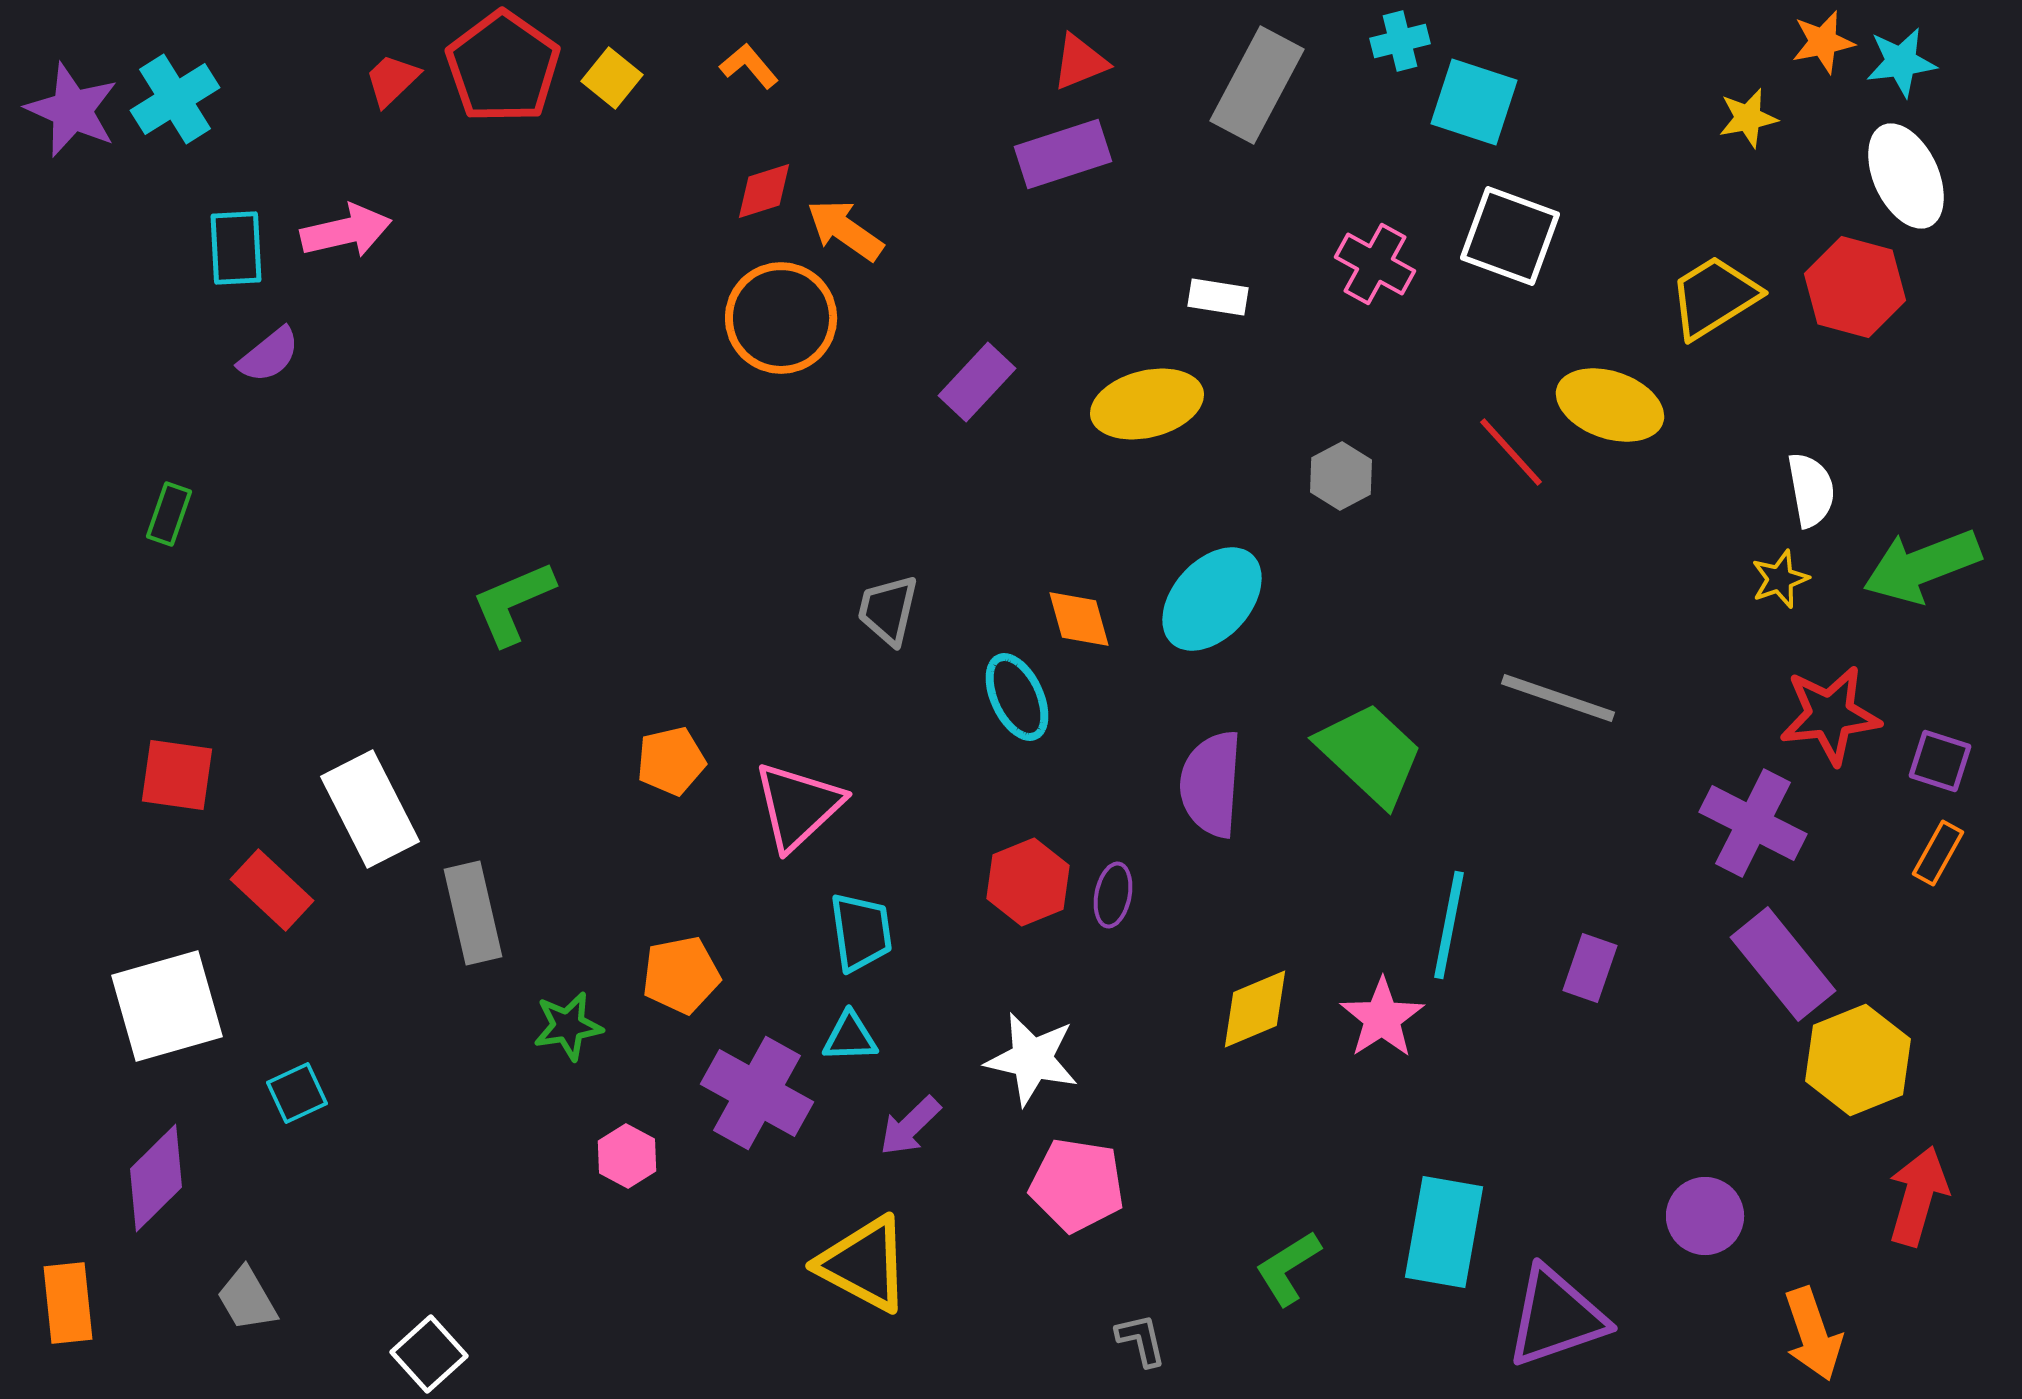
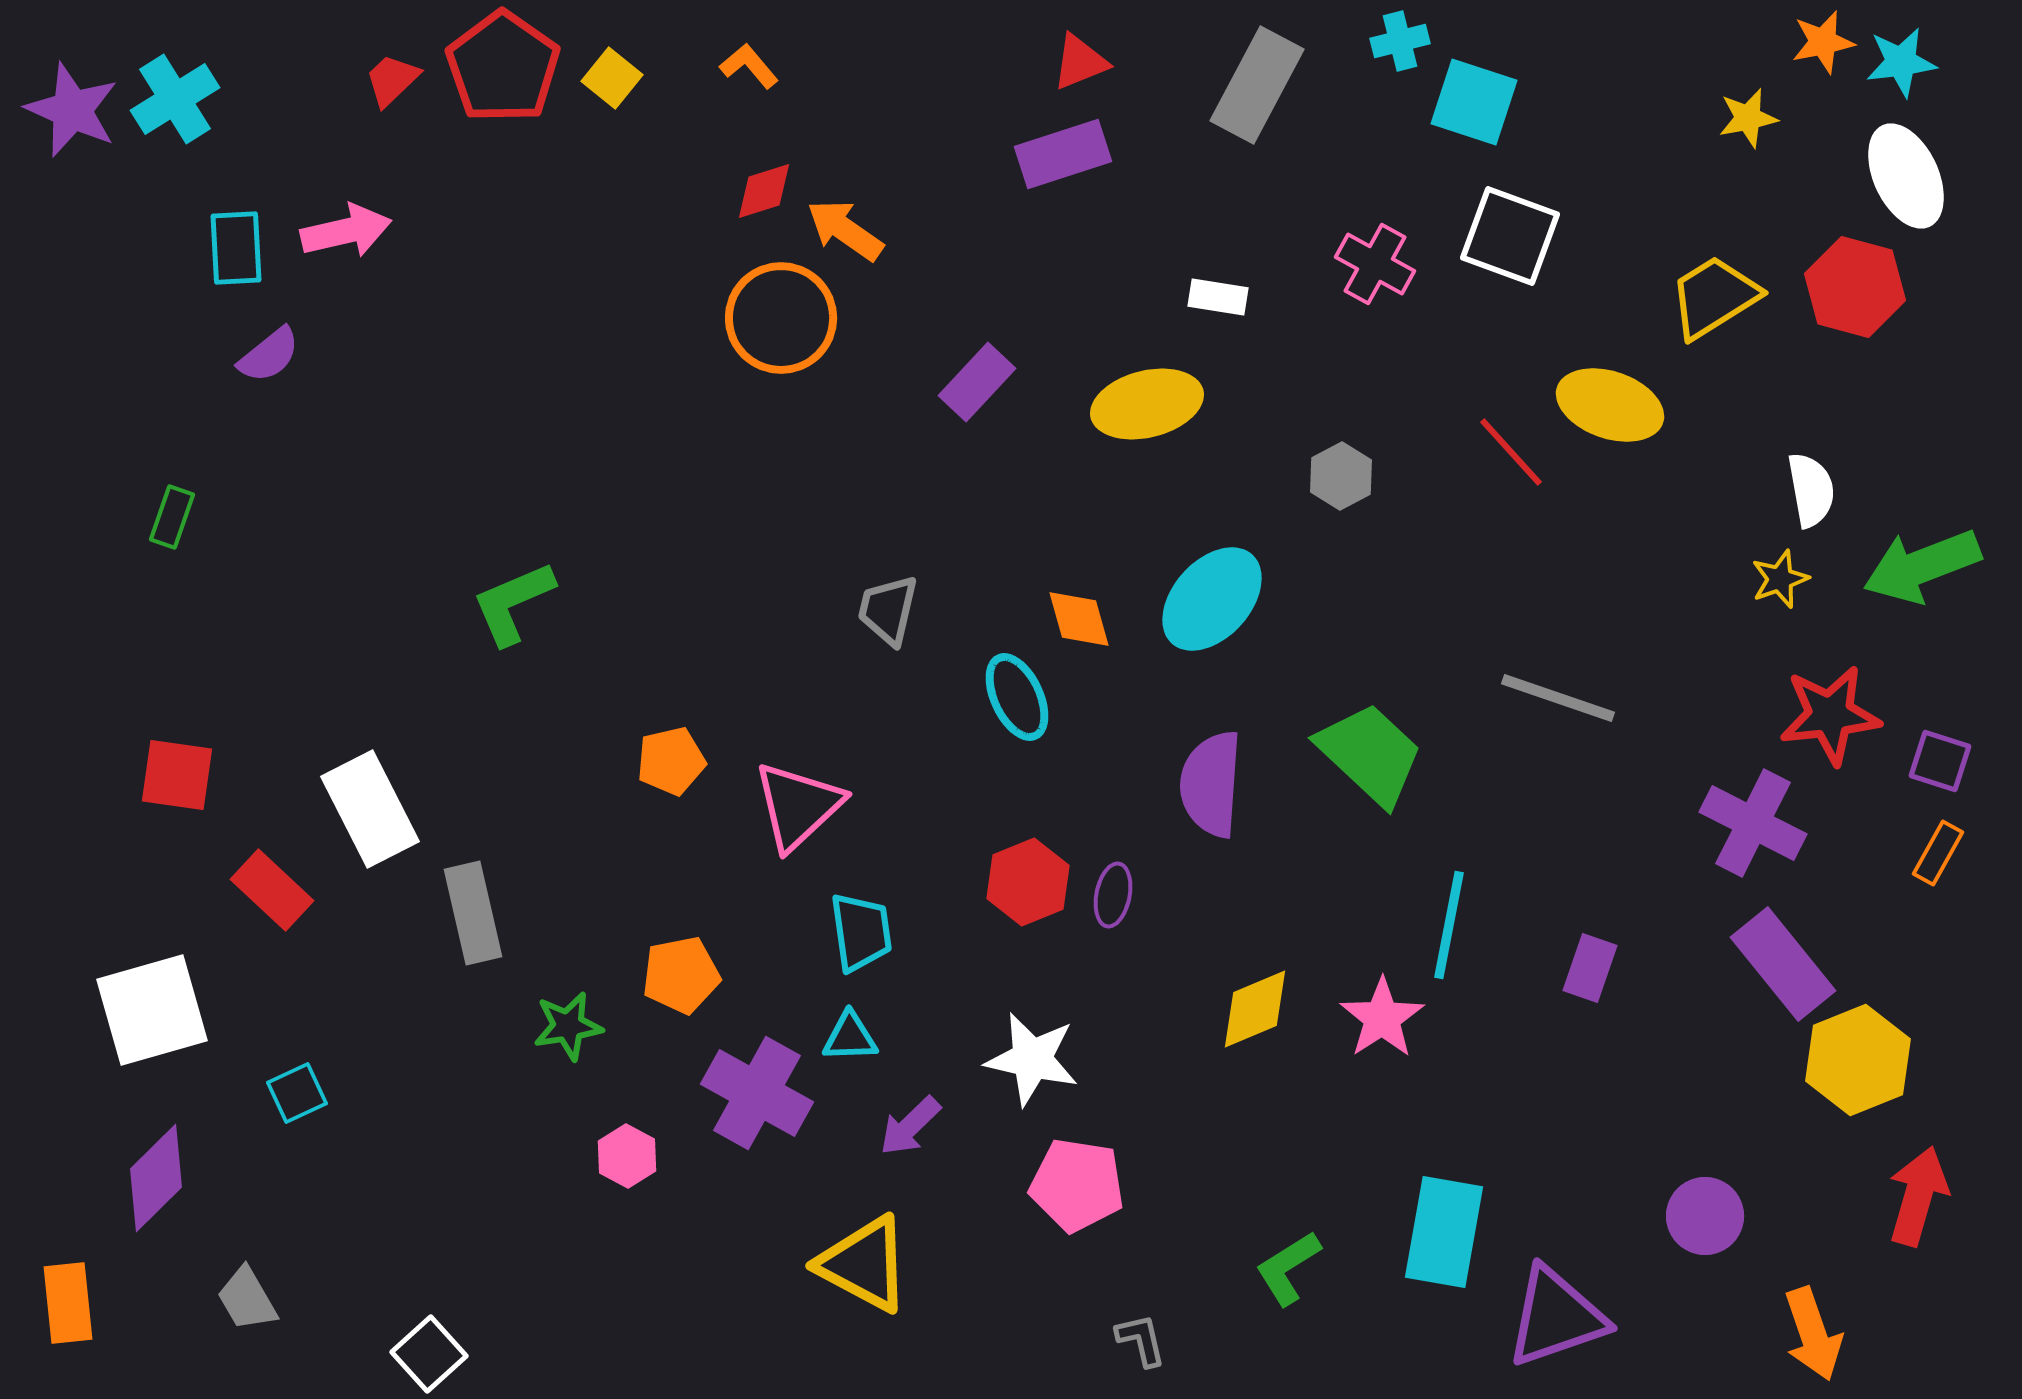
green rectangle at (169, 514): moved 3 px right, 3 px down
white square at (167, 1006): moved 15 px left, 4 px down
